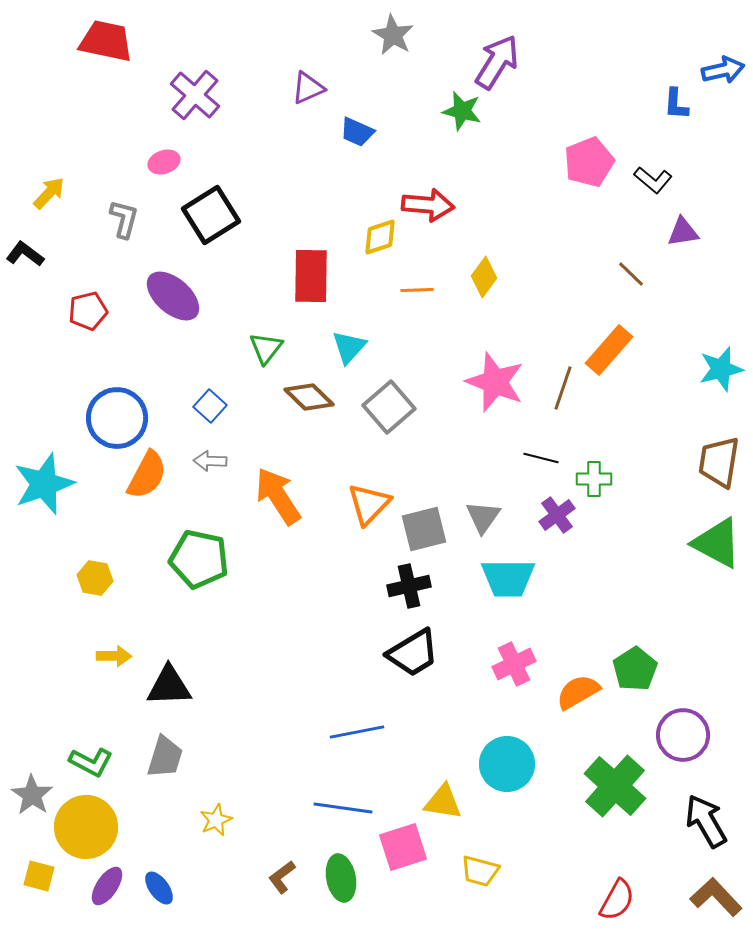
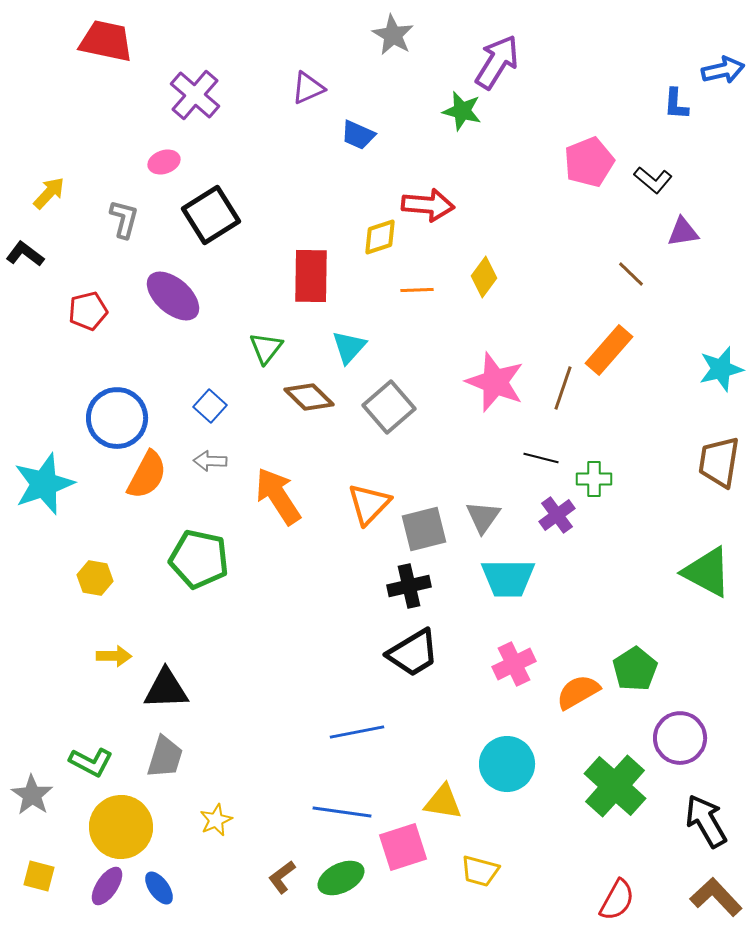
blue trapezoid at (357, 132): moved 1 px right, 3 px down
green triangle at (717, 543): moved 10 px left, 29 px down
black triangle at (169, 686): moved 3 px left, 3 px down
purple circle at (683, 735): moved 3 px left, 3 px down
blue line at (343, 808): moved 1 px left, 4 px down
yellow circle at (86, 827): moved 35 px right
green ellipse at (341, 878): rotated 75 degrees clockwise
